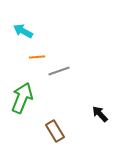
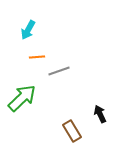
cyan arrow: moved 5 px right, 1 px up; rotated 90 degrees counterclockwise
green arrow: rotated 24 degrees clockwise
black arrow: rotated 18 degrees clockwise
brown rectangle: moved 17 px right
